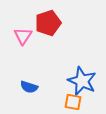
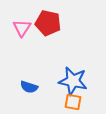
red pentagon: rotated 30 degrees clockwise
pink triangle: moved 1 px left, 8 px up
blue star: moved 9 px left; rotated 12 degrees counterclockwise
